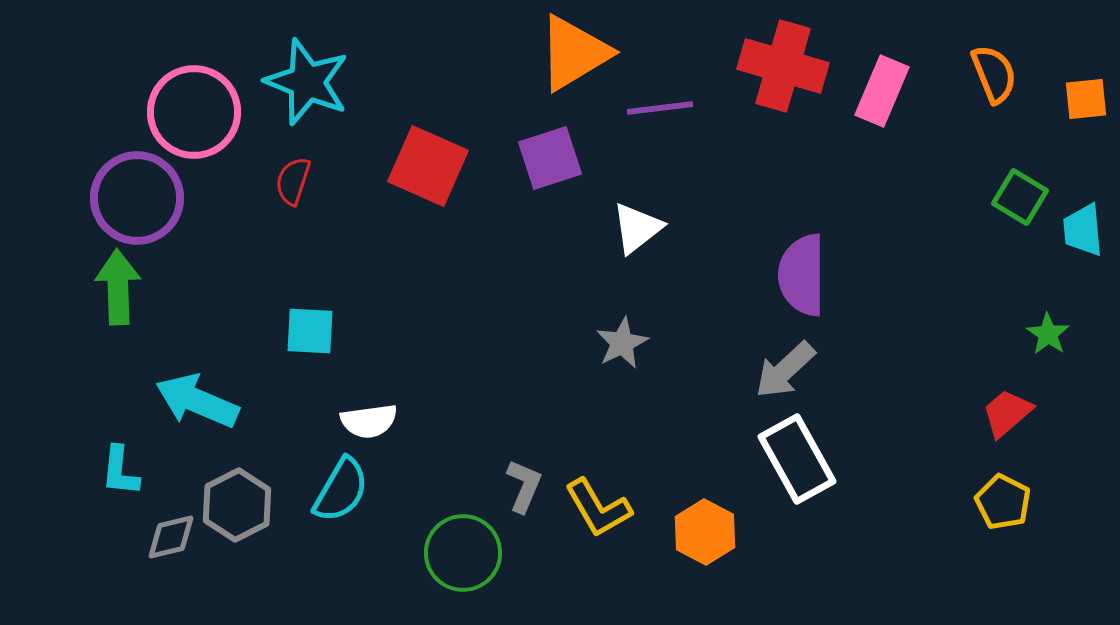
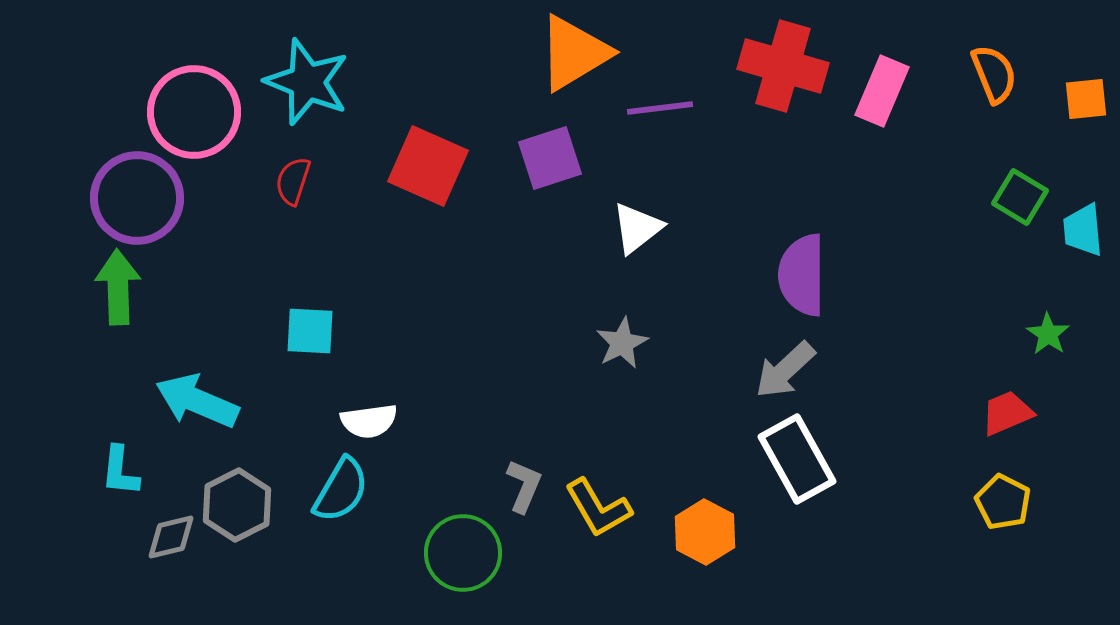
red trapezoid: rotated 18 degrees clockwise
